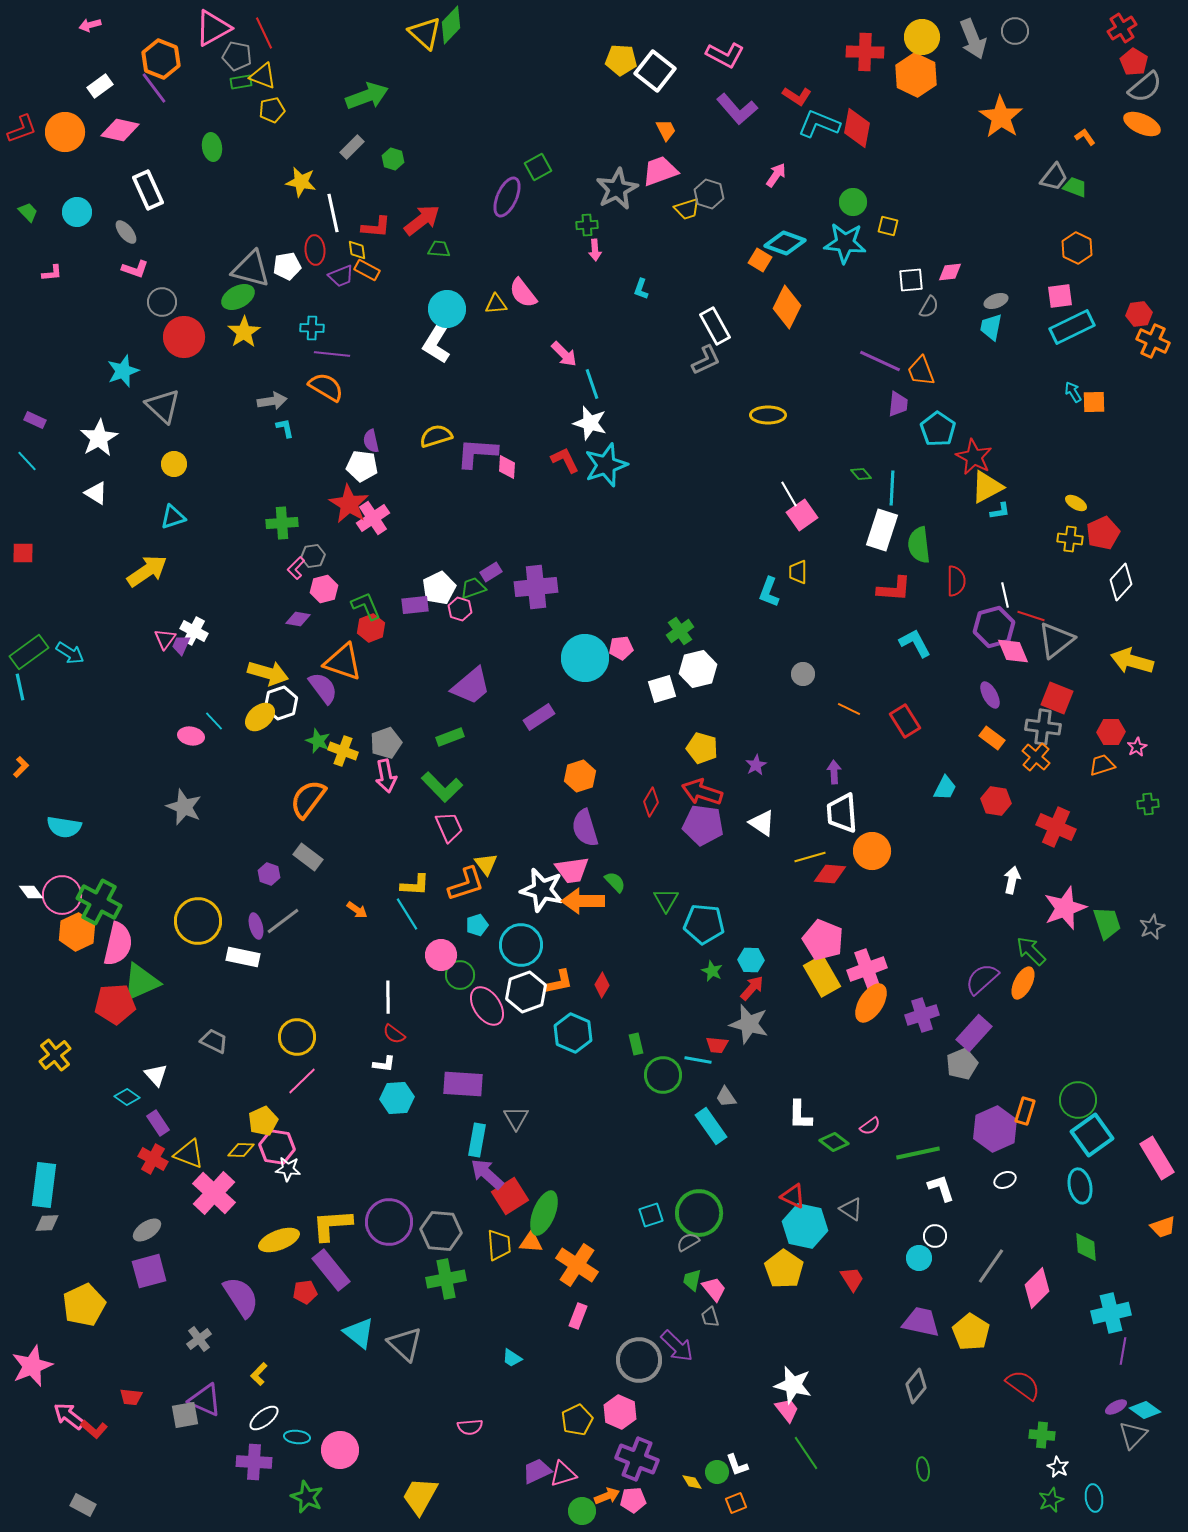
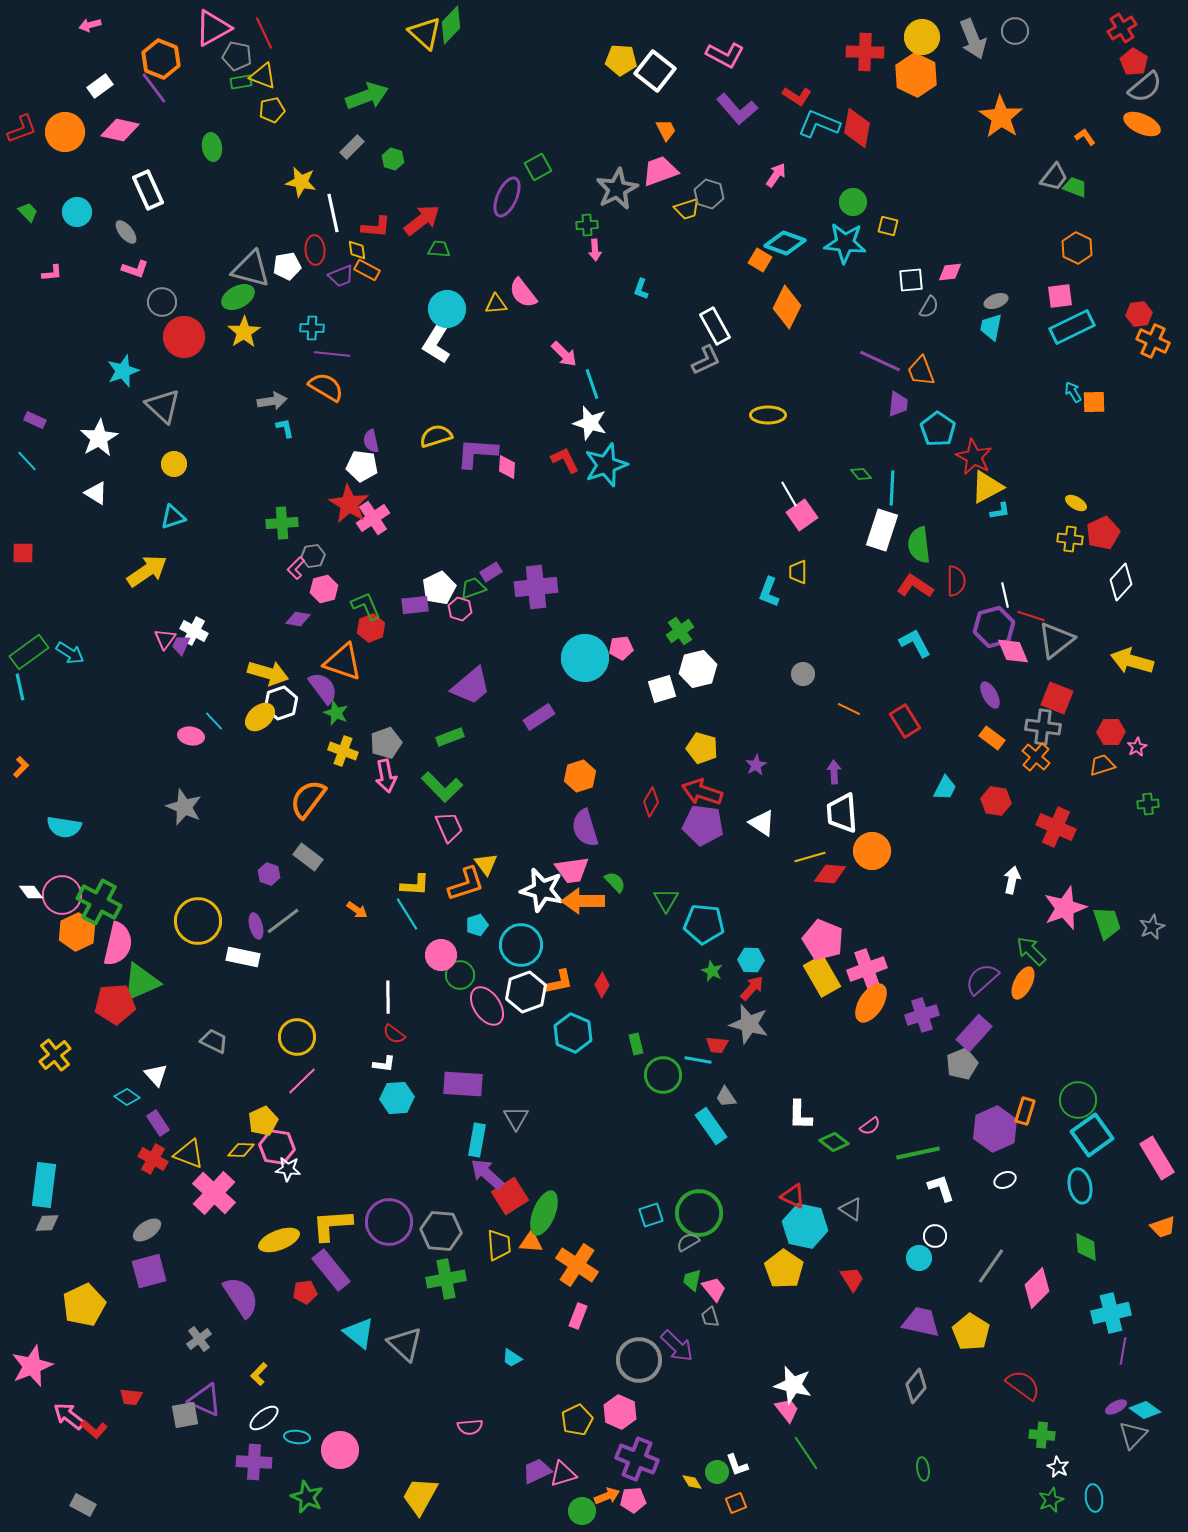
red L-shape at (894, 589): moved 21 px right, 3 px up; rotated 150 degrees counterclockwise
green star at (318, 741): moved 18 px right, 28 px up
